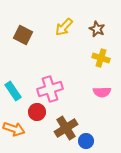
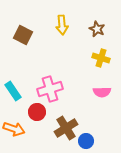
yellow arrow: moved 2 px left, 2 px up; rotated 48 degrees counterclockwise
